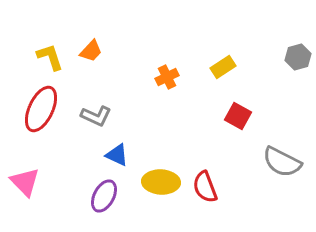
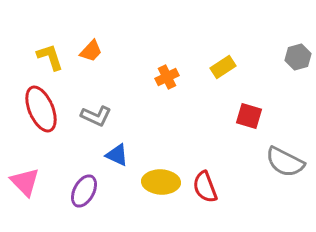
red ellipse: rotated 48 degrees counterclockwise
red square: moved 11 px right; rotated 12 degrees counterclockwise
gray semicircle: moved 3 px right
purple ellipse: moved 20 px left, 5 px up
